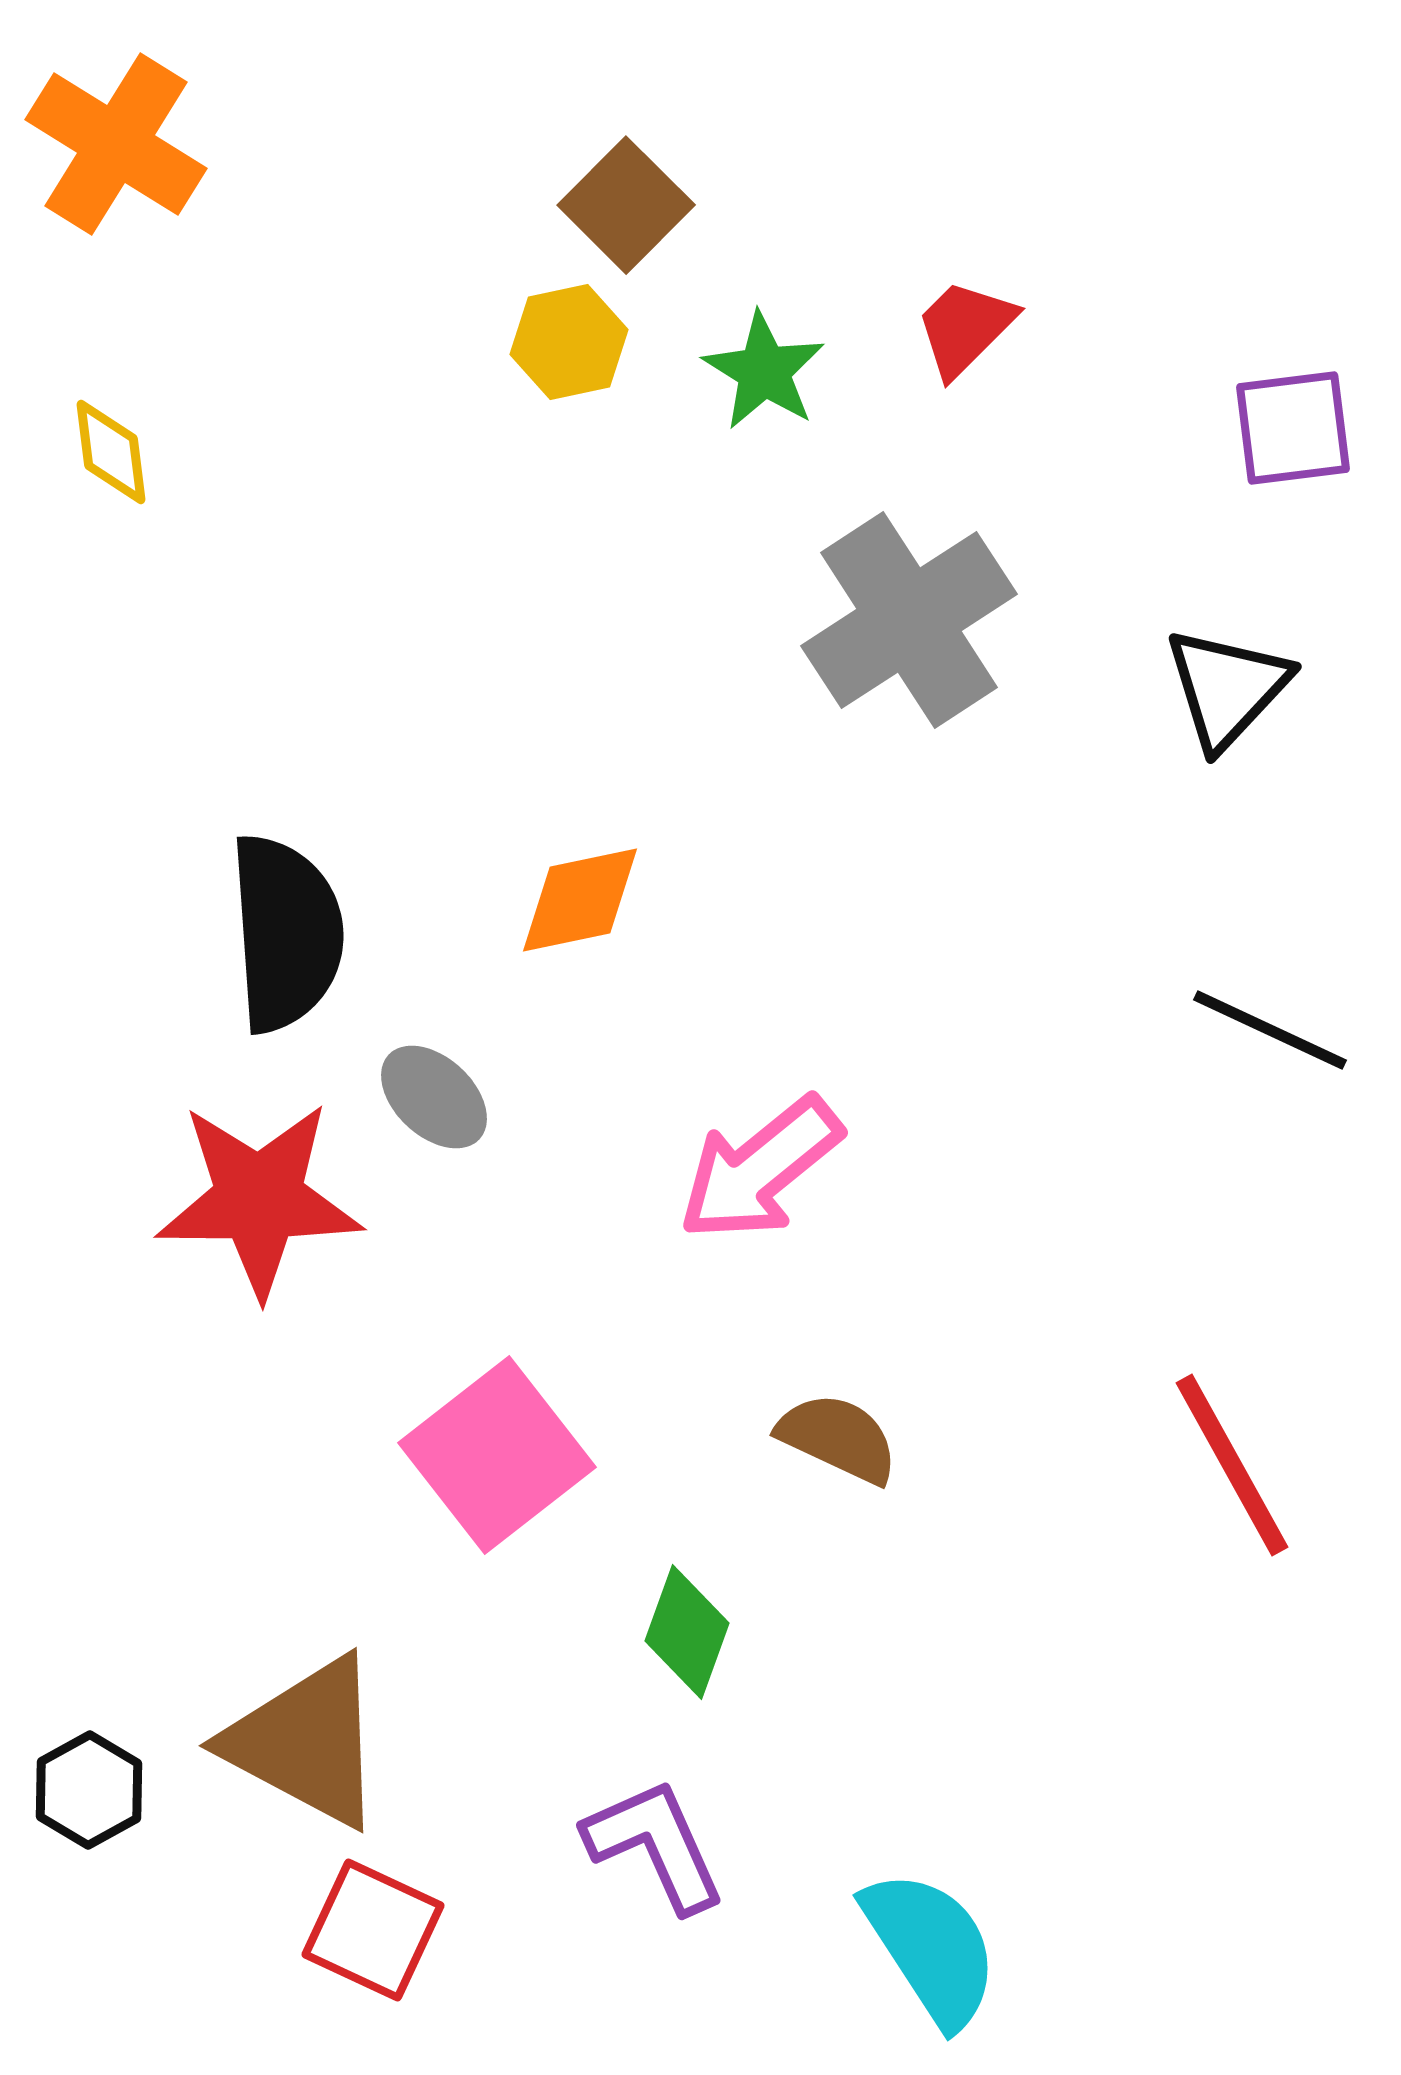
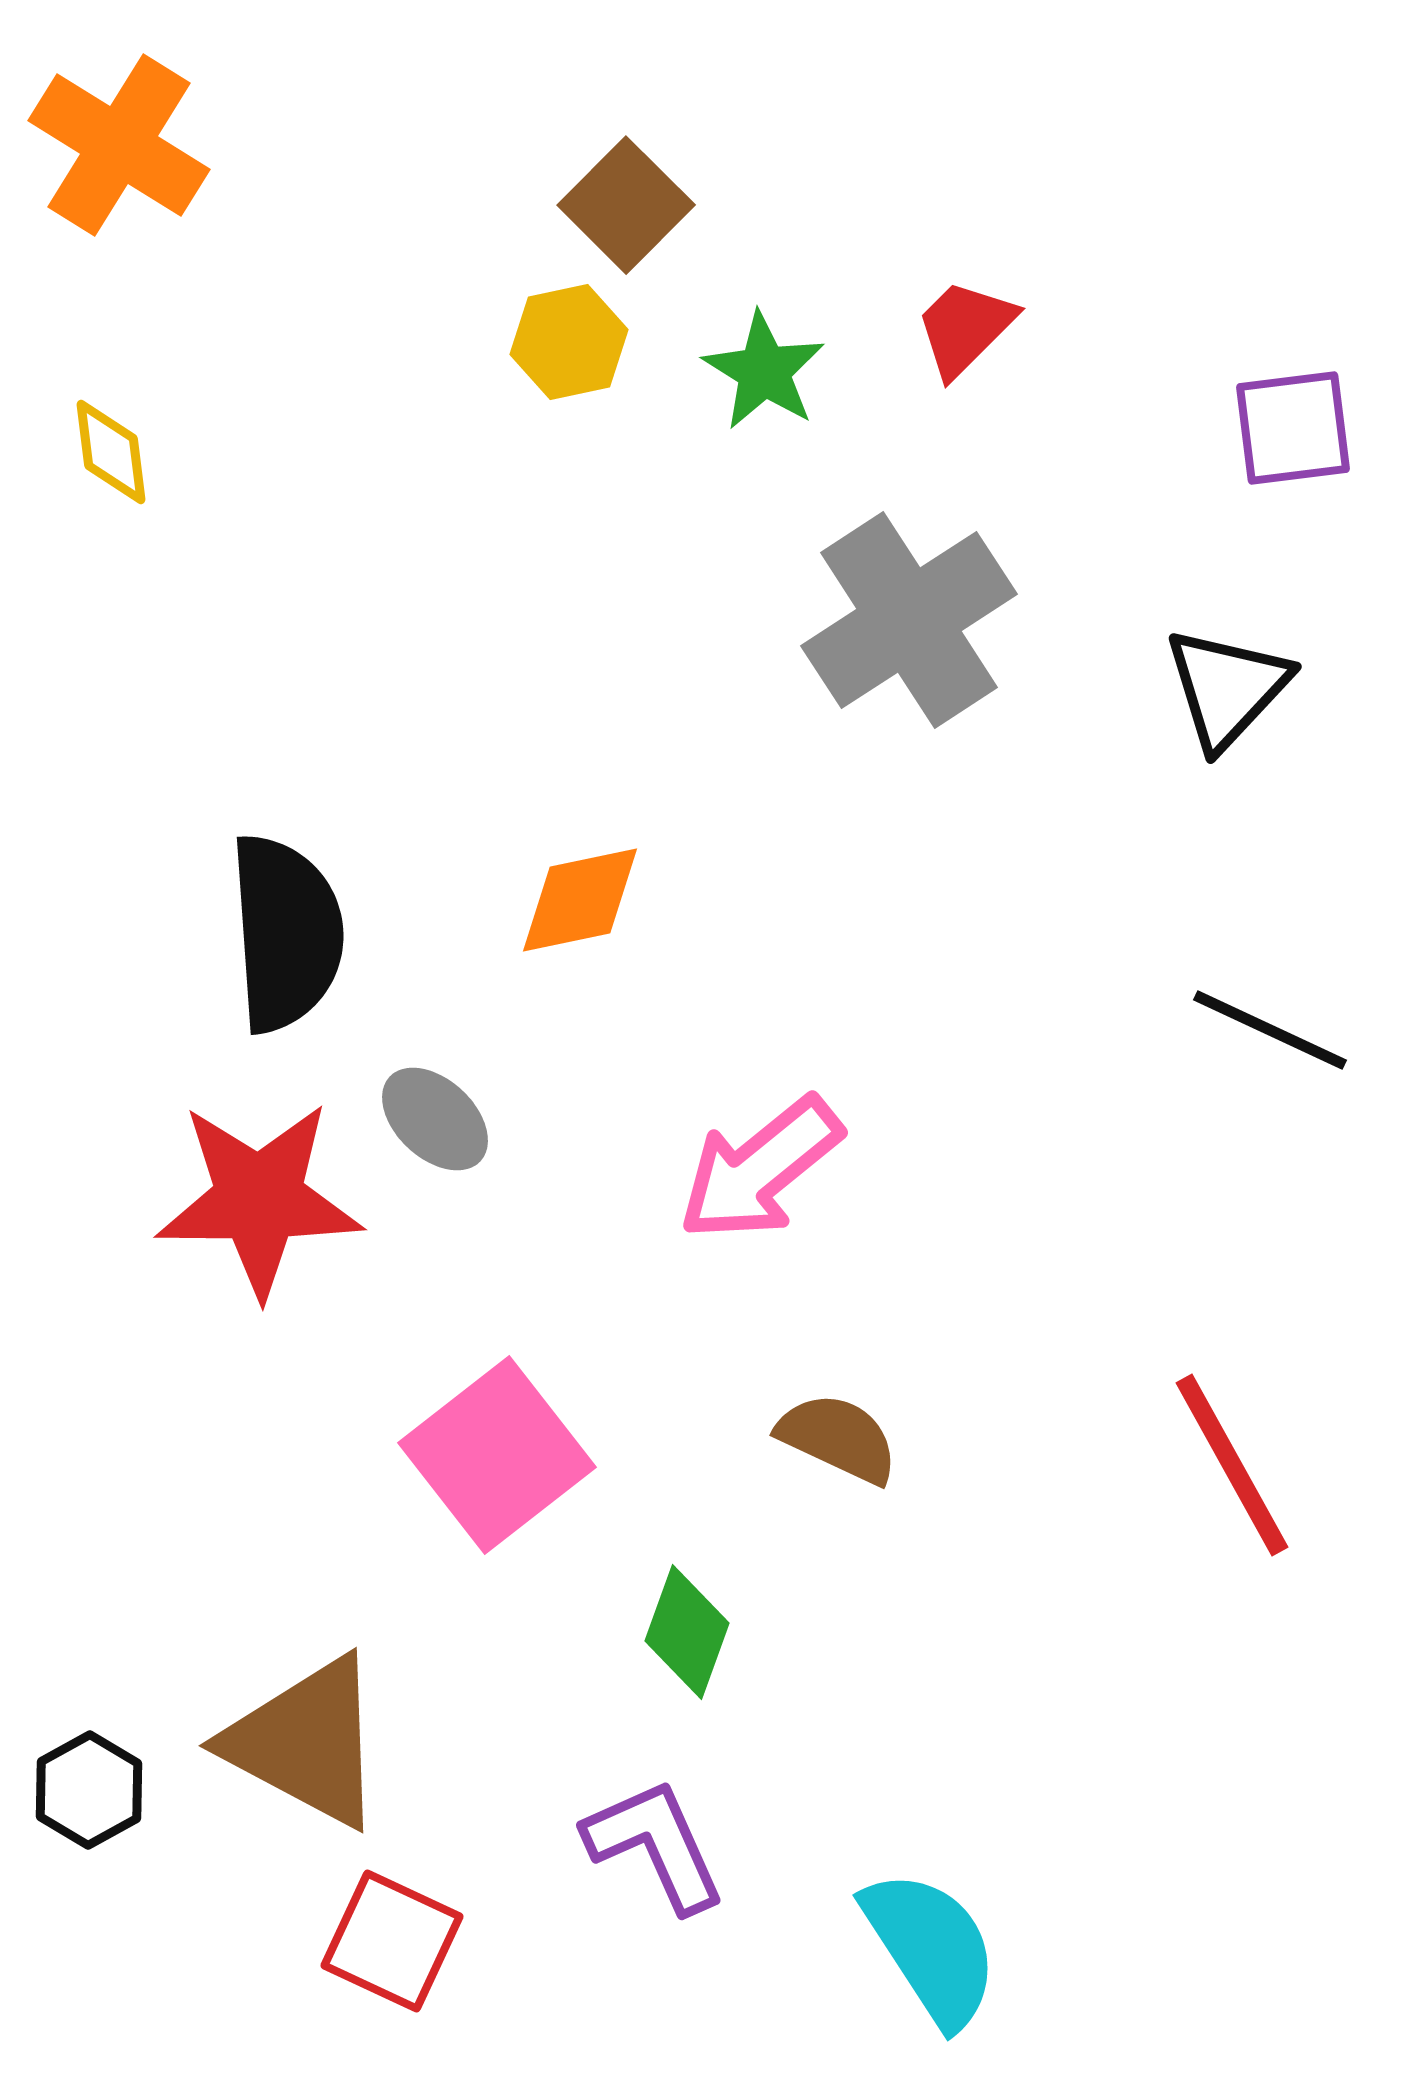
orange cross: moved 3 px right, 1 px down
gray ellipse: moved 1 px right, 22 px down
red square: moved 19 px right, 11 px down
